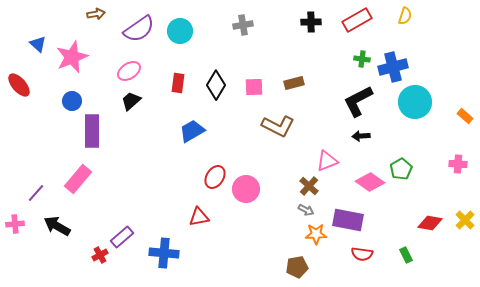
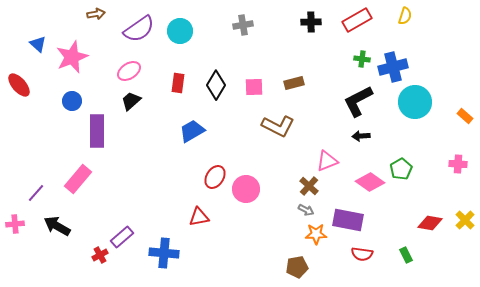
purple rectangle at (92, 131): moved 5 px right
